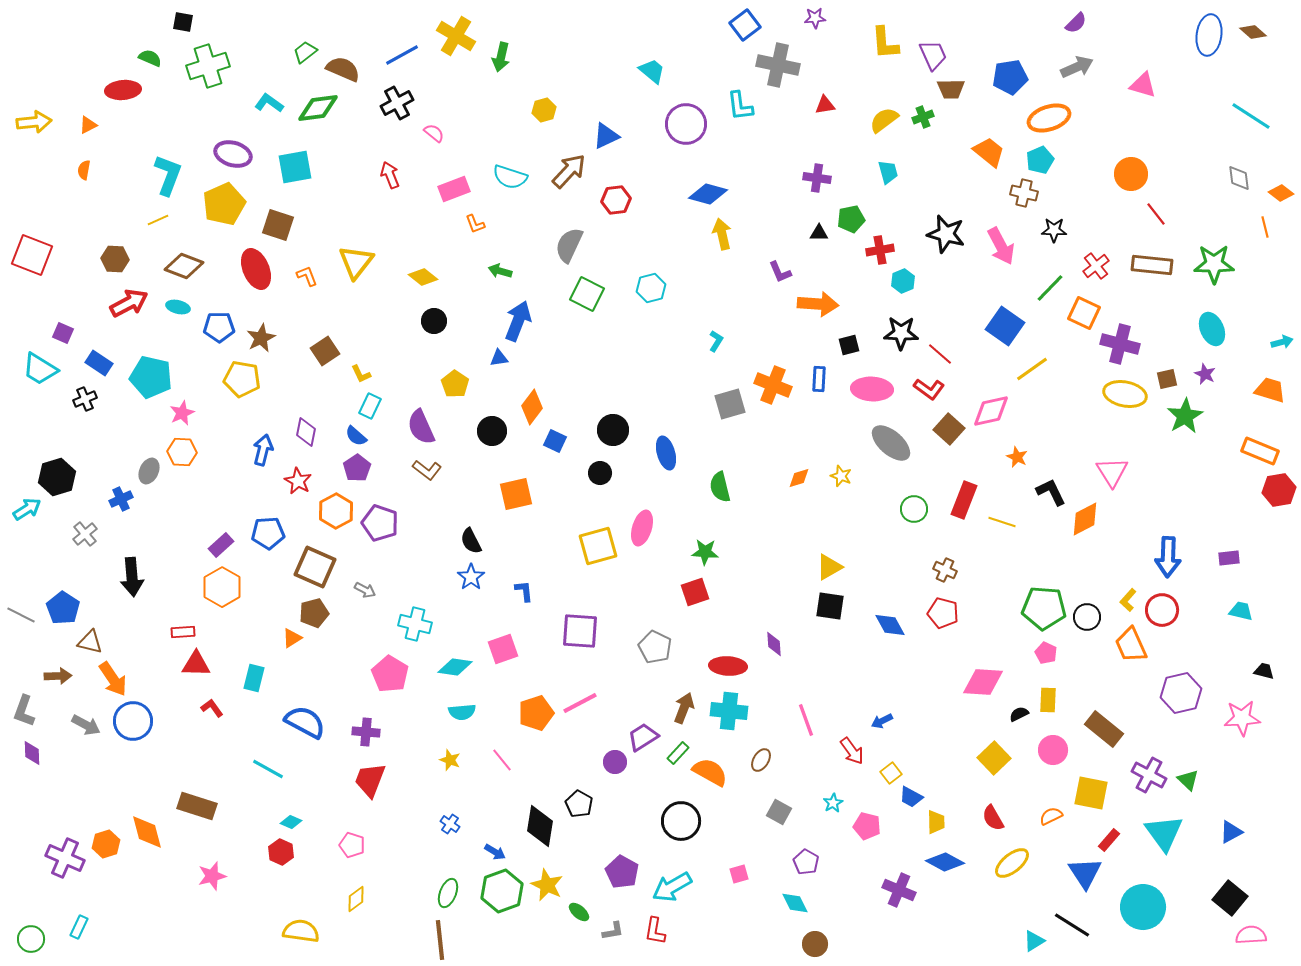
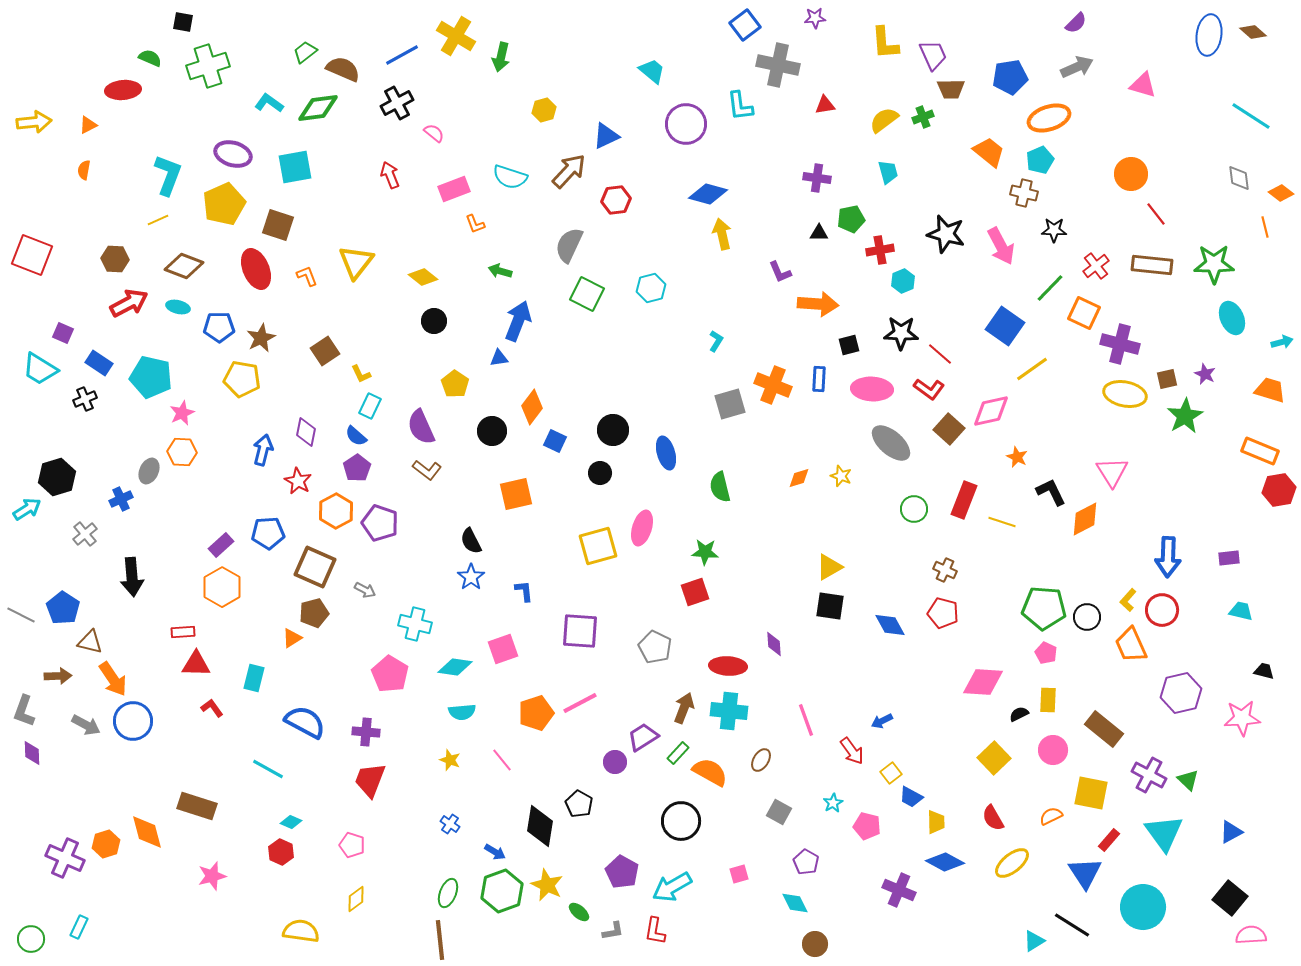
cyan ellipse at (1212, 329): moved 20 px right, 11 px up
